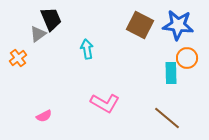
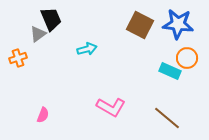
blue star: moved 1 px up
cyan arrow: rotated 84 degrees clockwise
orange cross: rotated 18 degrees clockwise
cyan rectangle: moved 1 px left, 2 px up; rotated 65 degrees counterclockwise
pink L-shape: moved 6 px right, 4 px down
pink semicircle: moved 1 px left, 1 px up; rotated 42 degrees counterclockwise
